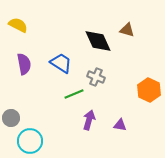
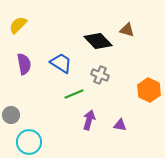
yellow semicircle: rotated 72 degrees counterclockwise
black diamond: rotated 20 degrees counterclockwise
gray cross: moved 4 px right, 2 px up
gray circle: moved 3 px up
cyan circle: moved 1 px left, 1 px down
